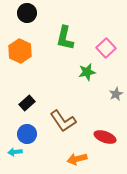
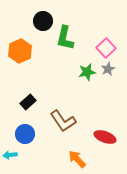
black circle: moved 16 px right, 8 px down
orange hexagon: rotated 10 degrees clockwise
gray star: moved 8 px left, 25 px up
black rectangle: moved 1 px right, 1 px up
blue circle: moved 2 px left
cyan arrow: moved 5 px left, 3 px down
orange arrow: rotated 60 degrees clockwise
